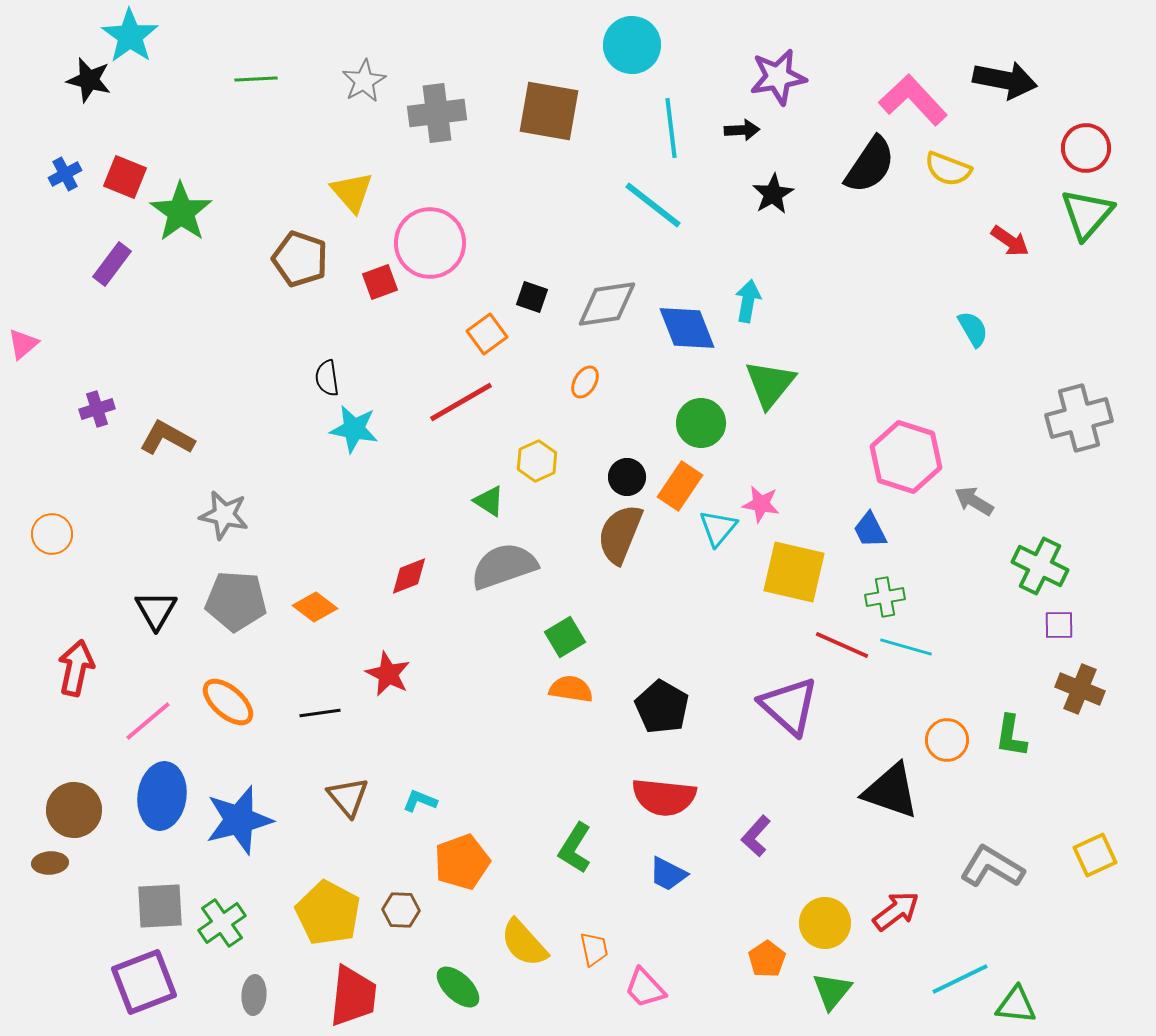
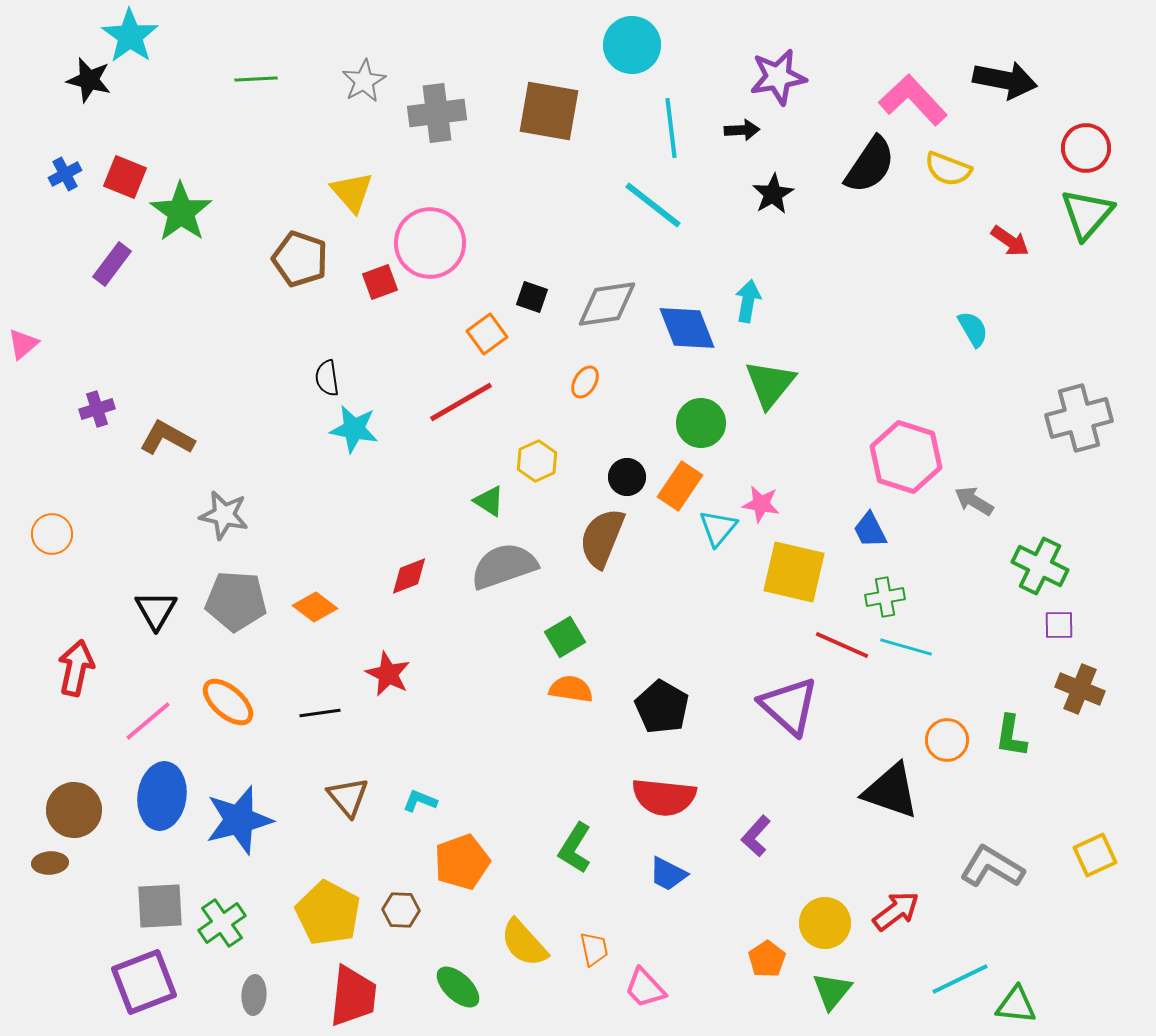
brown semicircle at (620, 534): moved 18 px left, 4 px down
